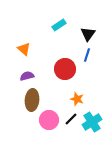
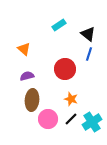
black triangle: rotated 28 degrees counterclockwise
blue line: moved 2 px right, 1 px up
orange star: moved 6 px left
pink circle: moved 1 px left, 1 px up
